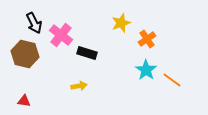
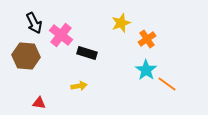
brown hexagon: moved 1 px right, 2 px down; rotated 8 degrees counterclockwise
orange line: moved 5 px left, 4 px down
red triangle: moved 15 px right, 2 px down
